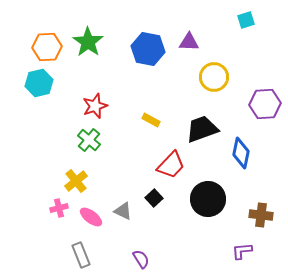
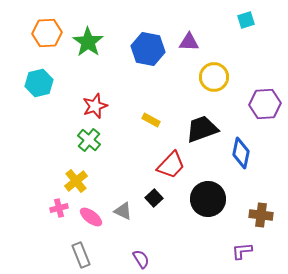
orange hexagon: moved 14 px up
